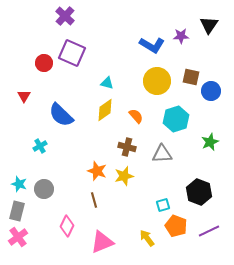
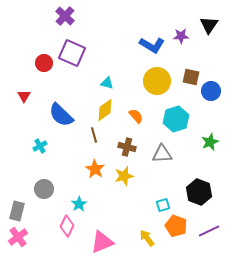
orange star: moved 2 px left, 2 px up; rotated 12 degrees clockwise
cyan star: moved 60 px right, 20 px down; rotated 21 degrees clockwise
brown line: moved 65 px up
